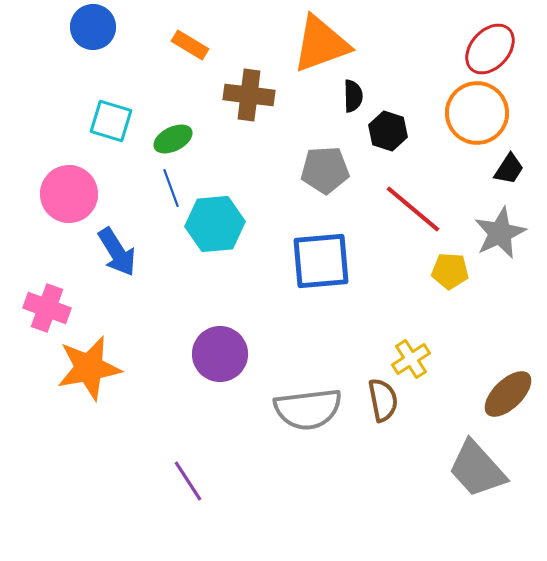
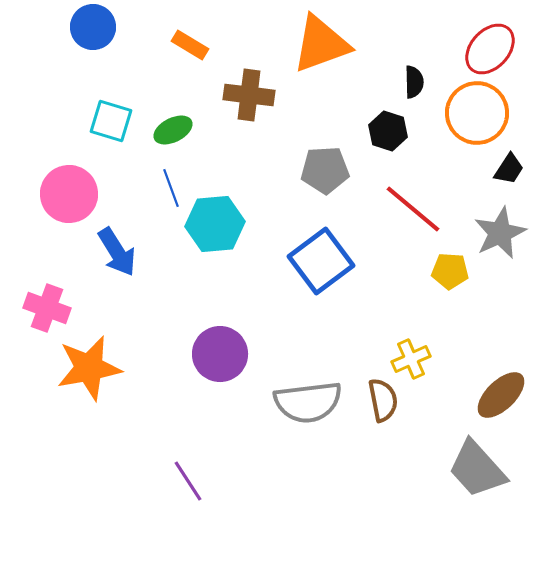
black semicircle: moved 61 px right, 14 px up
green ellipse: moved 9 px up
blue square: rotated 32 degrees counterclockwise
yellow cross: rotated 9 degrees clockwise
brown ellipse: moved 7 px left, 1 px down
gray semicircle: moved 7 px up
